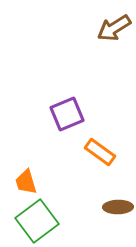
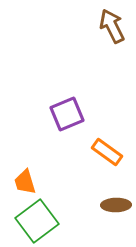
brown arrow: moved 2 px left, 2 px up; rotated 96 degrees clockwise
orange rectangle: moved 7 px right
orange trapezoid: moved 1 px left
brown ellipse: moved 2 px left, 2 px up
